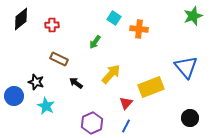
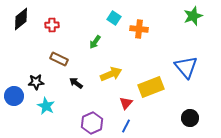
yellow arrow: rotated 25 degrees clockwise
black star: rotated 21 degrees counterclockwise
